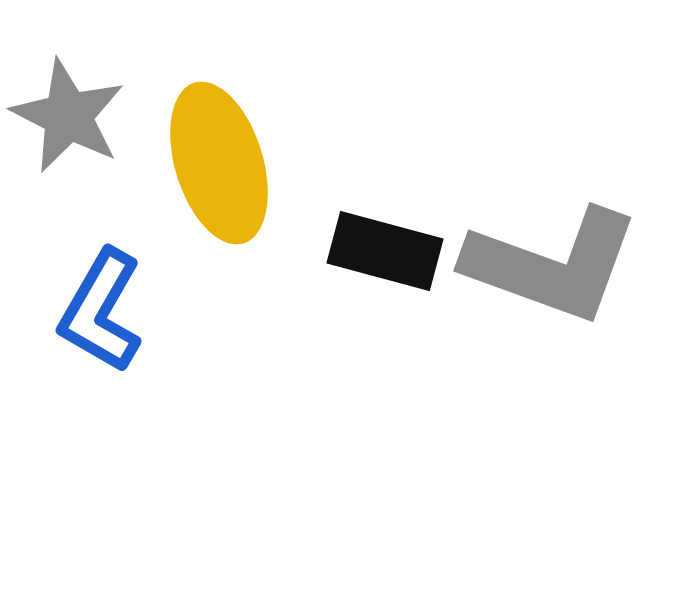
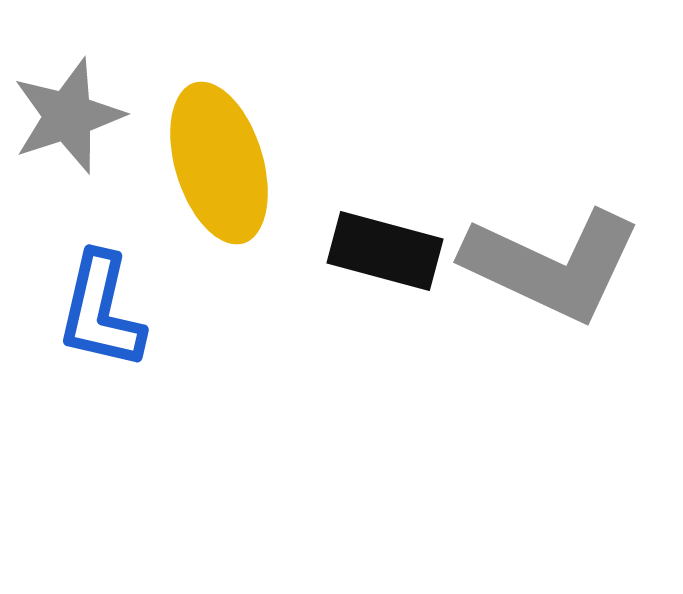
gray star: rotated 27 degrees clockwise
gray L-shape: rotated 5 degrees clockwise
blue L-shape: rotated 17 degrees counterclockwise
